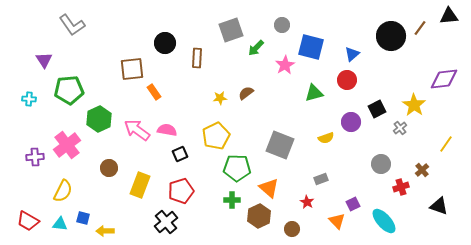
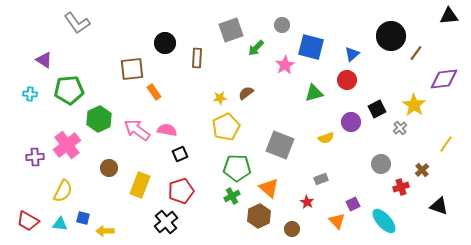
gray L-shape at (72, 25): moved 5 px right, 2 px up
brown line at (420, 28): moved 4 px left, 25 px down
purple triangle at (44, 60): rotated 24 degrees counterclockwise
cyan cross at (29, 99): moved 1 px right, 5 px up
yellow pentagon at (216, 136): moved 10 px right, 9 px up
green cross at (232, 200): moved 4 px up; rotated 28 degrees counterclockwise
